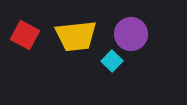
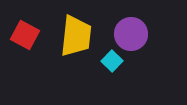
yellow trapezoid: rotated 78 degrees counterclockwise
